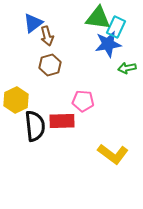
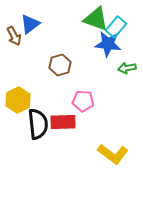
green triangle: moved 2 px left, 1 px down; rotated 12 degrees clockwise
blue triangle: moved 3 px left, 1 px down
cyan rectangle: rotated 15 degrees clockwise
brown arrow: moved 33 px left; rotated 12 degrees counterclockwise
blue star: rotated 16 degrees clockwise
brown hexagon: moved 10 px right
yellow hexagon: moved 2 px right
red rectangle: moved 1 px right, 1 px down
black semicircle: moved 3 px right, 2 px up
